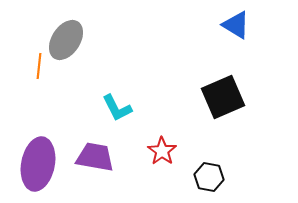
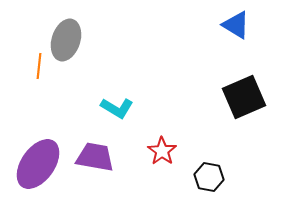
gray ellipse: rotated 15 degrees counterclockwise
black square: moved 21 px right
cyan L-shape: rotated 32 degrees counterclockwise
purple ellipse: rotated 24 degrees clockwise
